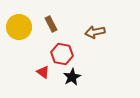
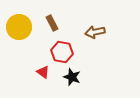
brown rectangle: moved 1 px right, 1 px up
red hexagon: moved 2 px up
black star: rotated 24 degrees counterclockwise
